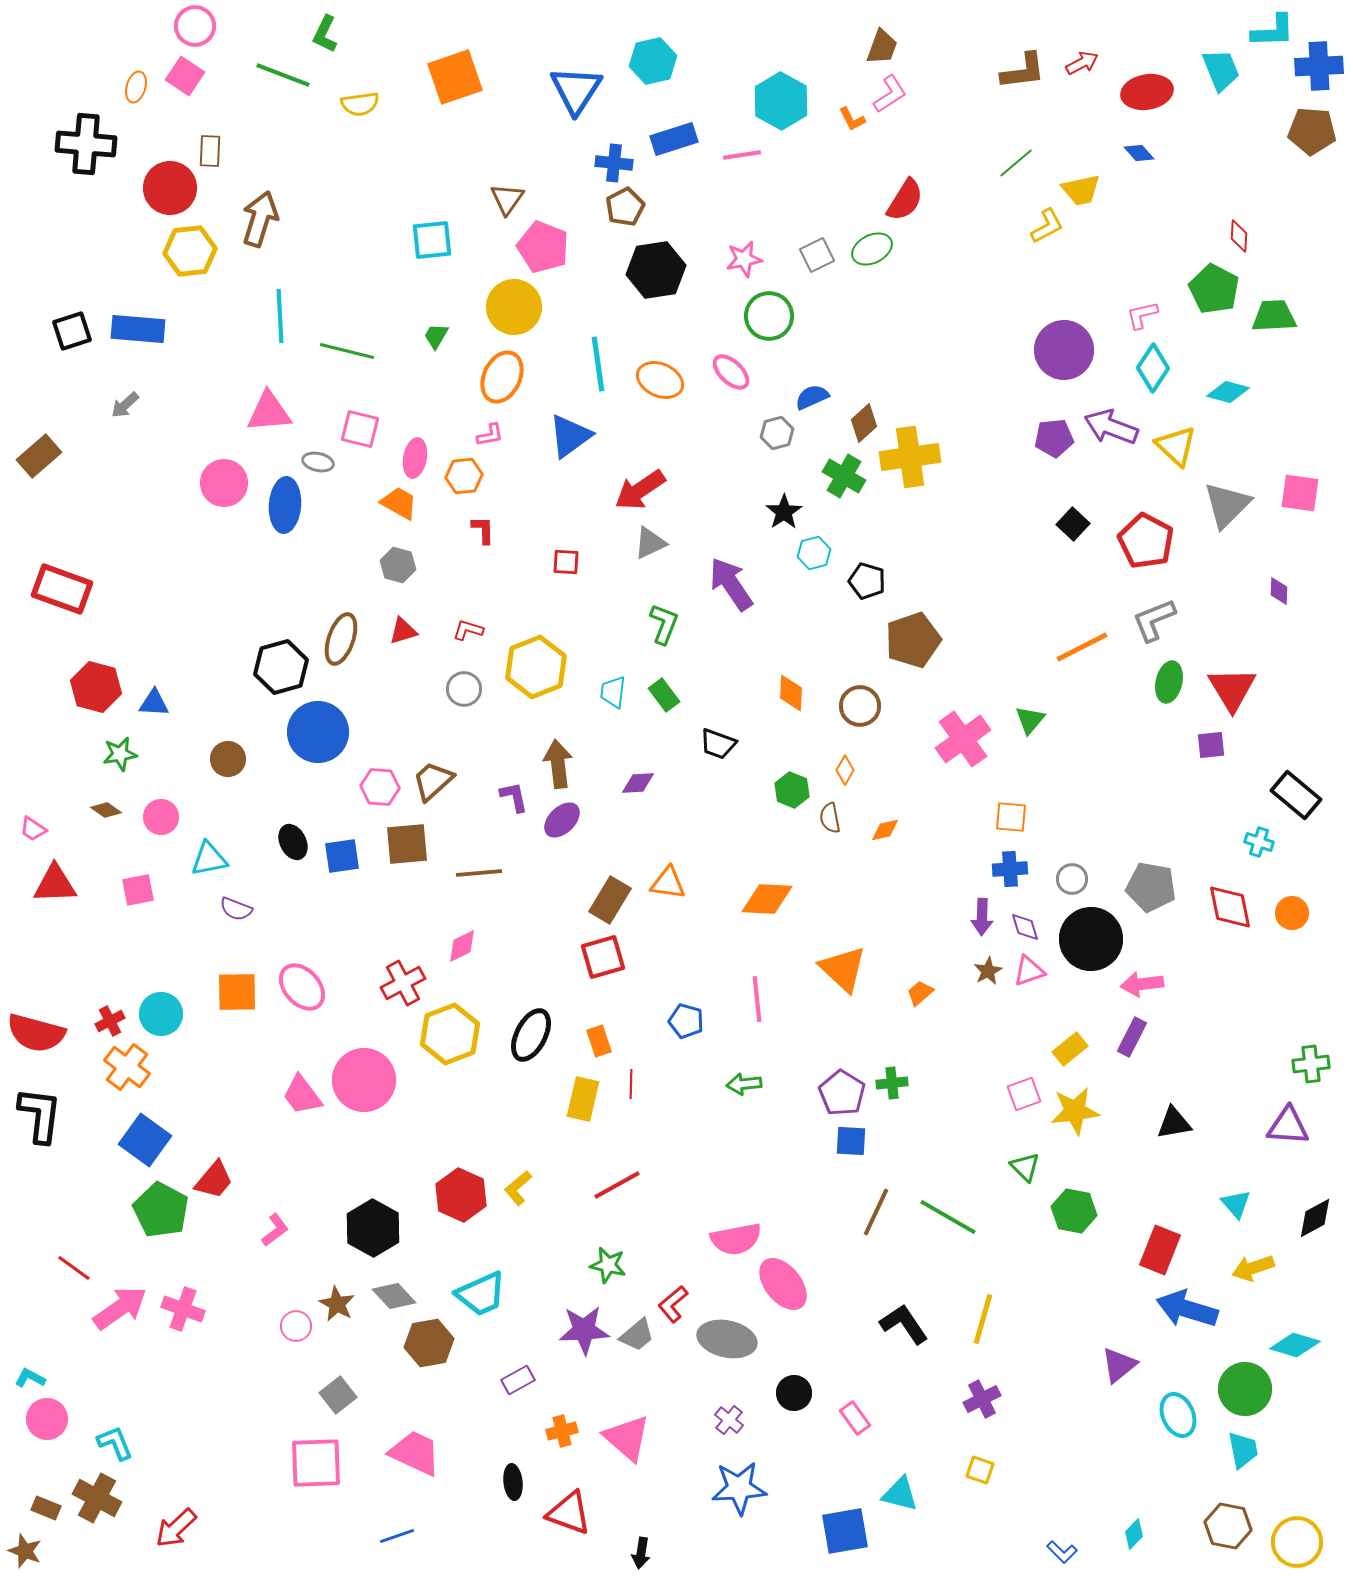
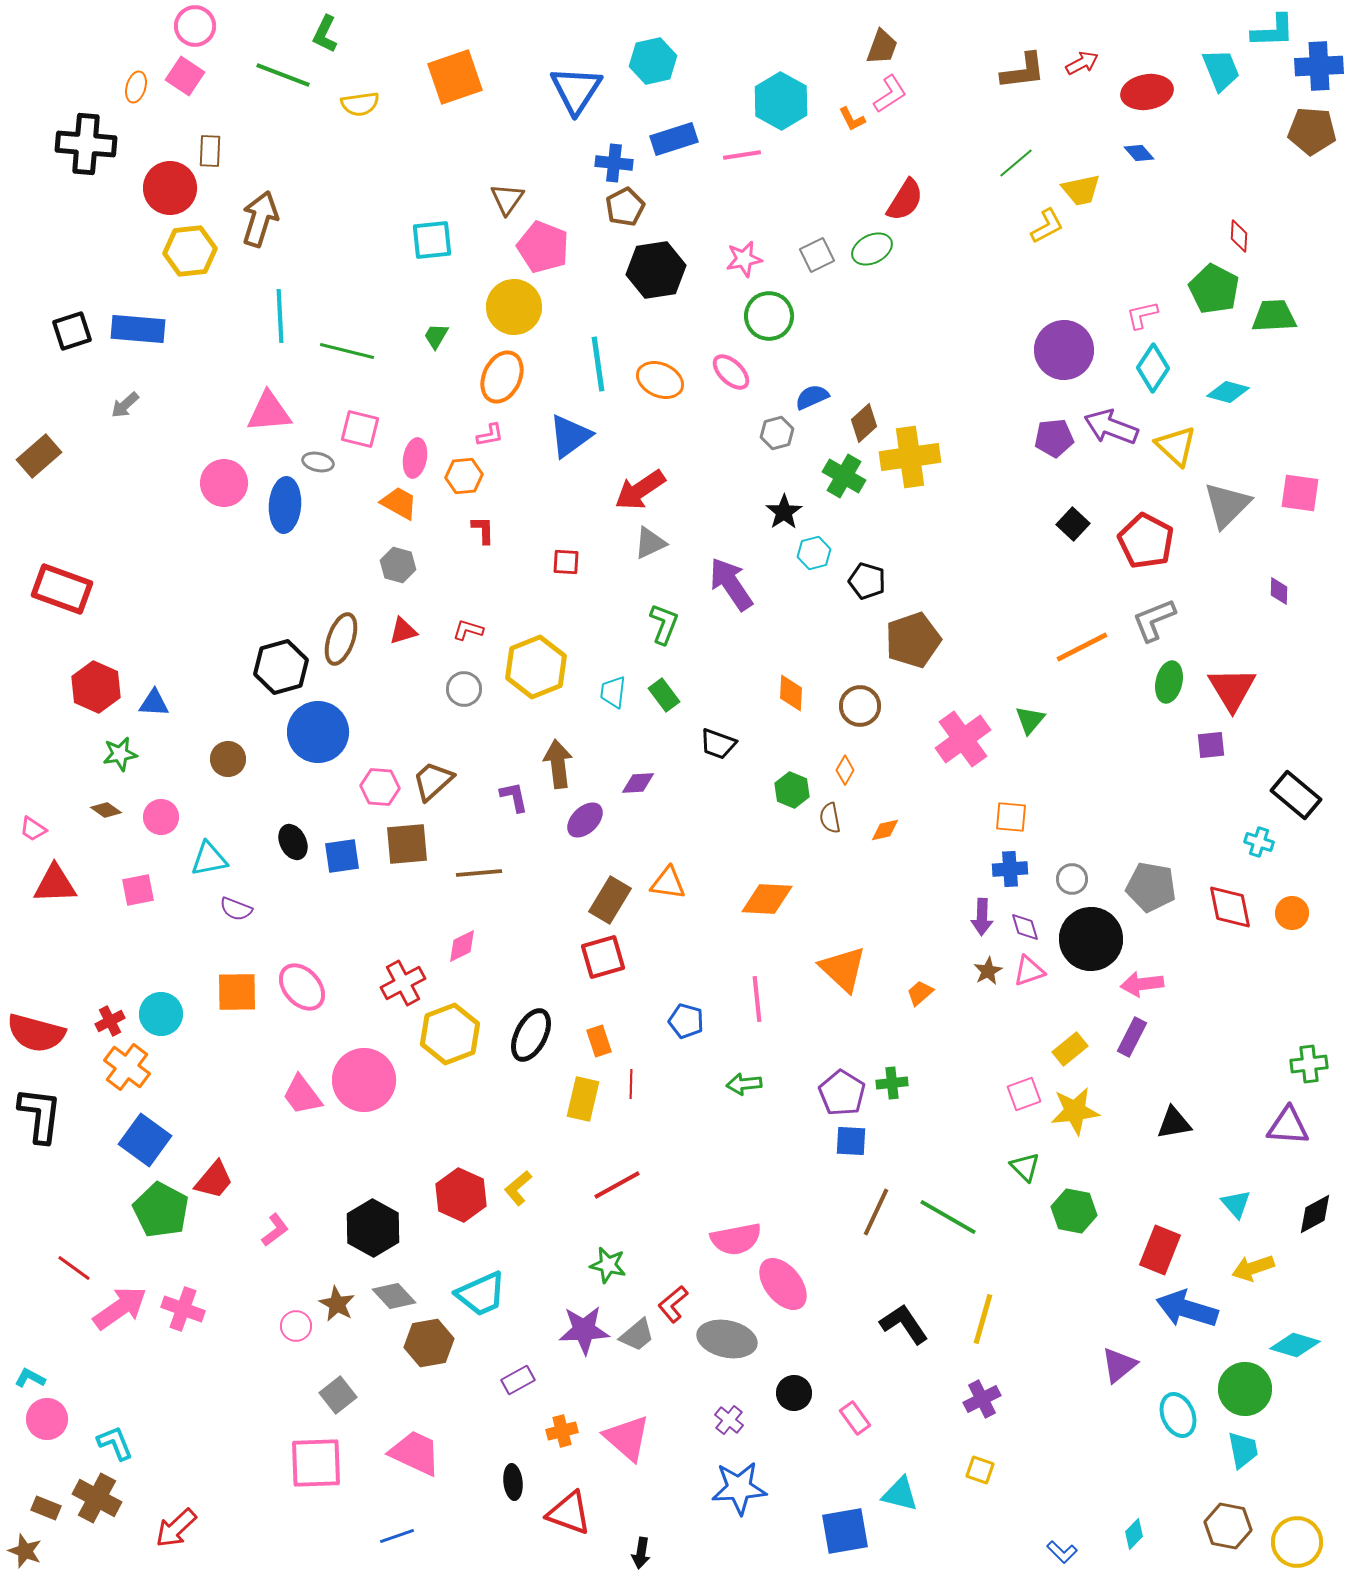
red hexagon at (96, 687): rotated 9 degrees clockwise
purple ellipse at (562, 820): moved 23 px right
green cross at (1311, 1064): moved 2 px left
black diamond at (1315, 1218): moved 4 px up
